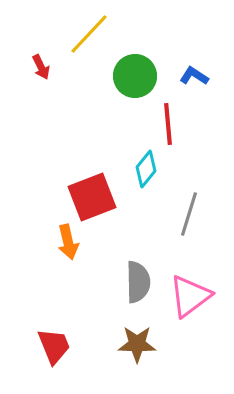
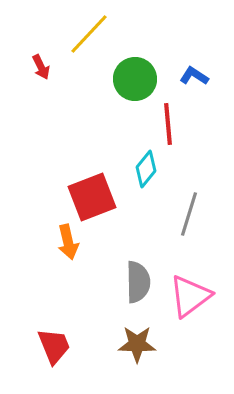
green circle: moved 3 px down
